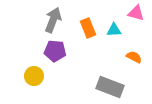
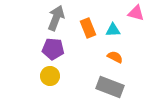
gray arrow: moved 3 px right, 2 px up
cyan triangle: moved 1 px left
purple pentagon: moved 2 px left, 2 px up
orange semicircle: moved 19 px left
yellow circle: moved 16 px right
